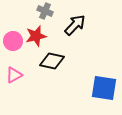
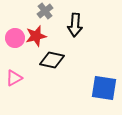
gray cross: rotated 28 degrees clockwise
black arrow: rotated 140 degrees clockwise
pink circle: moved 2 px right, 3 px up
black diamond: moved 1 px up
pink triangle: moved 3 px down
